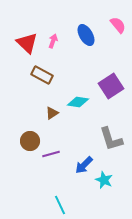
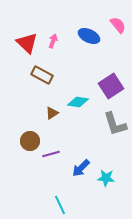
blue ellipse: moved 3 px right, 1 px down; rotated 35 degrees counterclockwise
gray L-shape: moved 4 px right, 15 px up
blue arrow: moved 3 px left, 3 px down
cyan star: moved 2 px right, 2 px up; rotated 18 degrees counterclockwise
